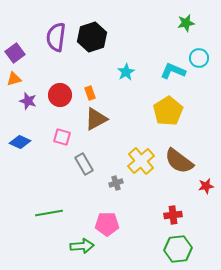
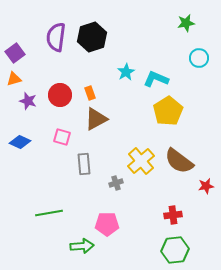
cyan L-shape: moved 17 px left, 8 px down
gray rectangle: rotated 25 degrees clockwise
green hexagon: moved 3 px left, 1 px down
